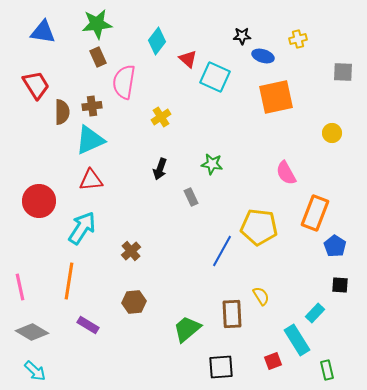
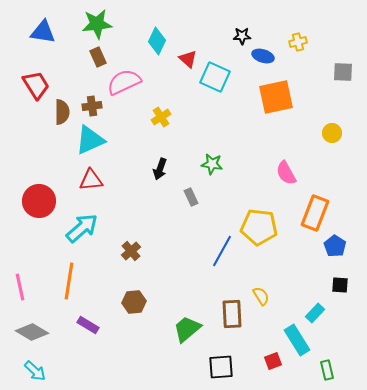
yellow cross at (298, 39): moved 3 px down
cyan diamond at (157, 41): rotated 12 degrees counterclockwise
pink semicircle at (124, 82): rotated 56 degrees clockwise
cyan arrow at (82, 228): rotated 16 degrees clockwise
